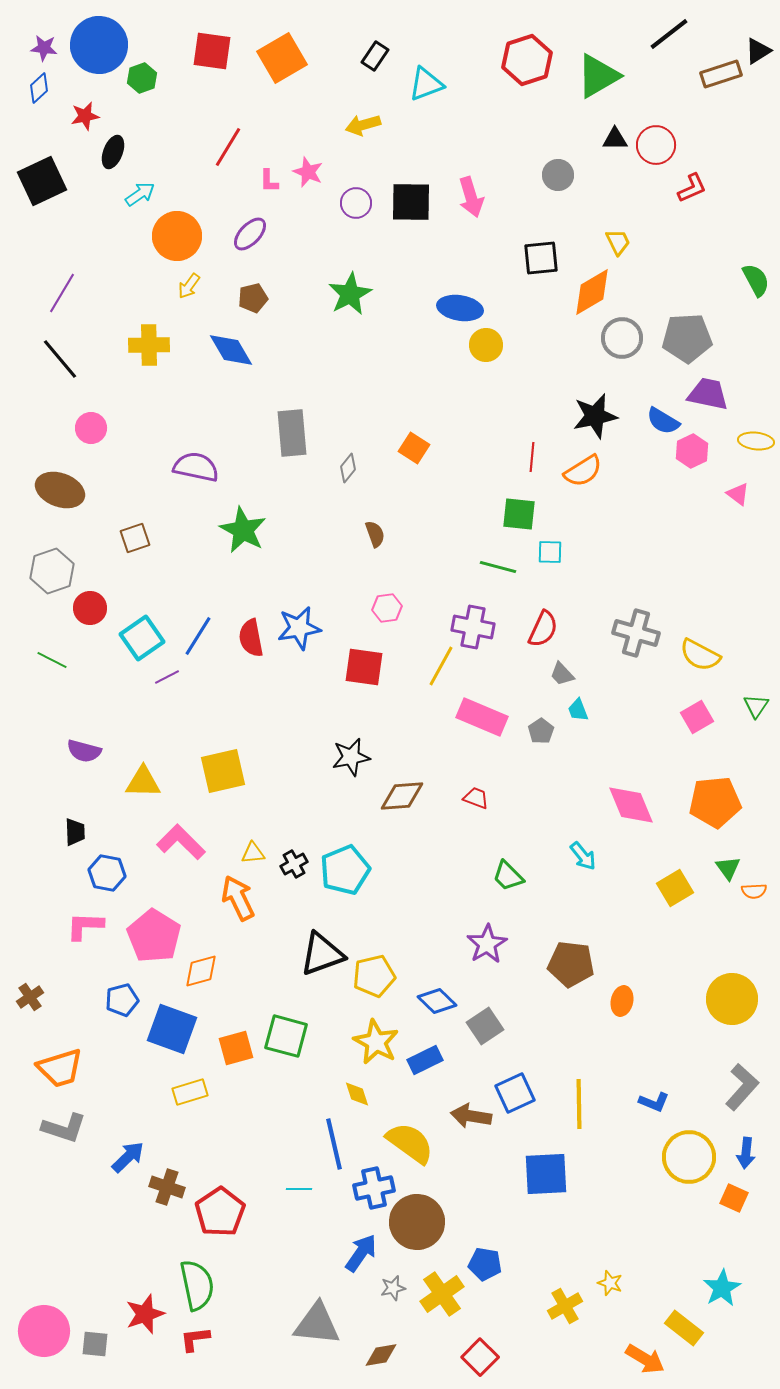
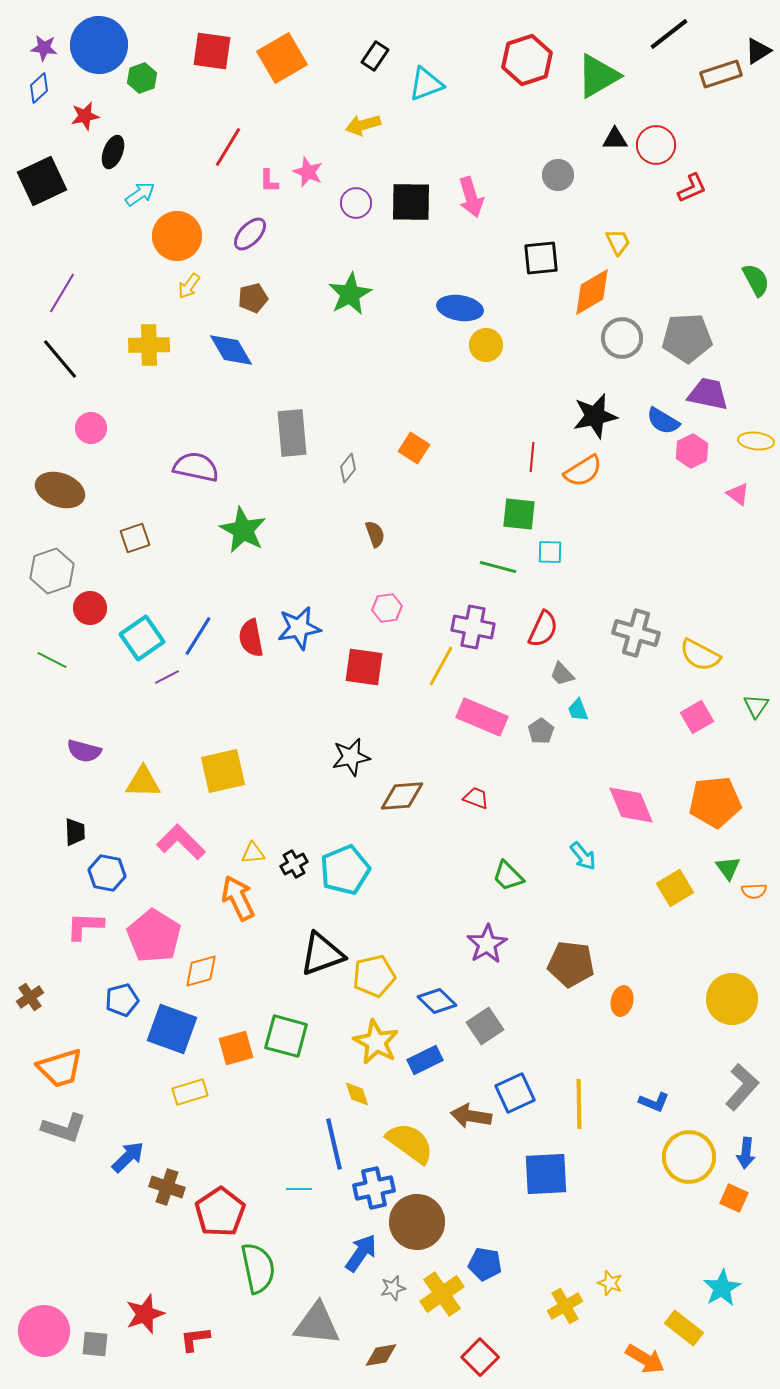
green semicircle at (197, 1285): moved 61 px right, 17 px up
